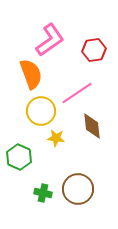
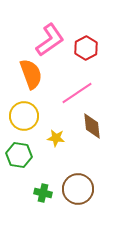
red hexagon: moved 8 px left, 2 px up; rotated 20 degrees counterclockwise
yellow circle: moved 17 px left, 5 px down
green hexagon: moved 2 px up; rotated 15 degrees counterclockwise
